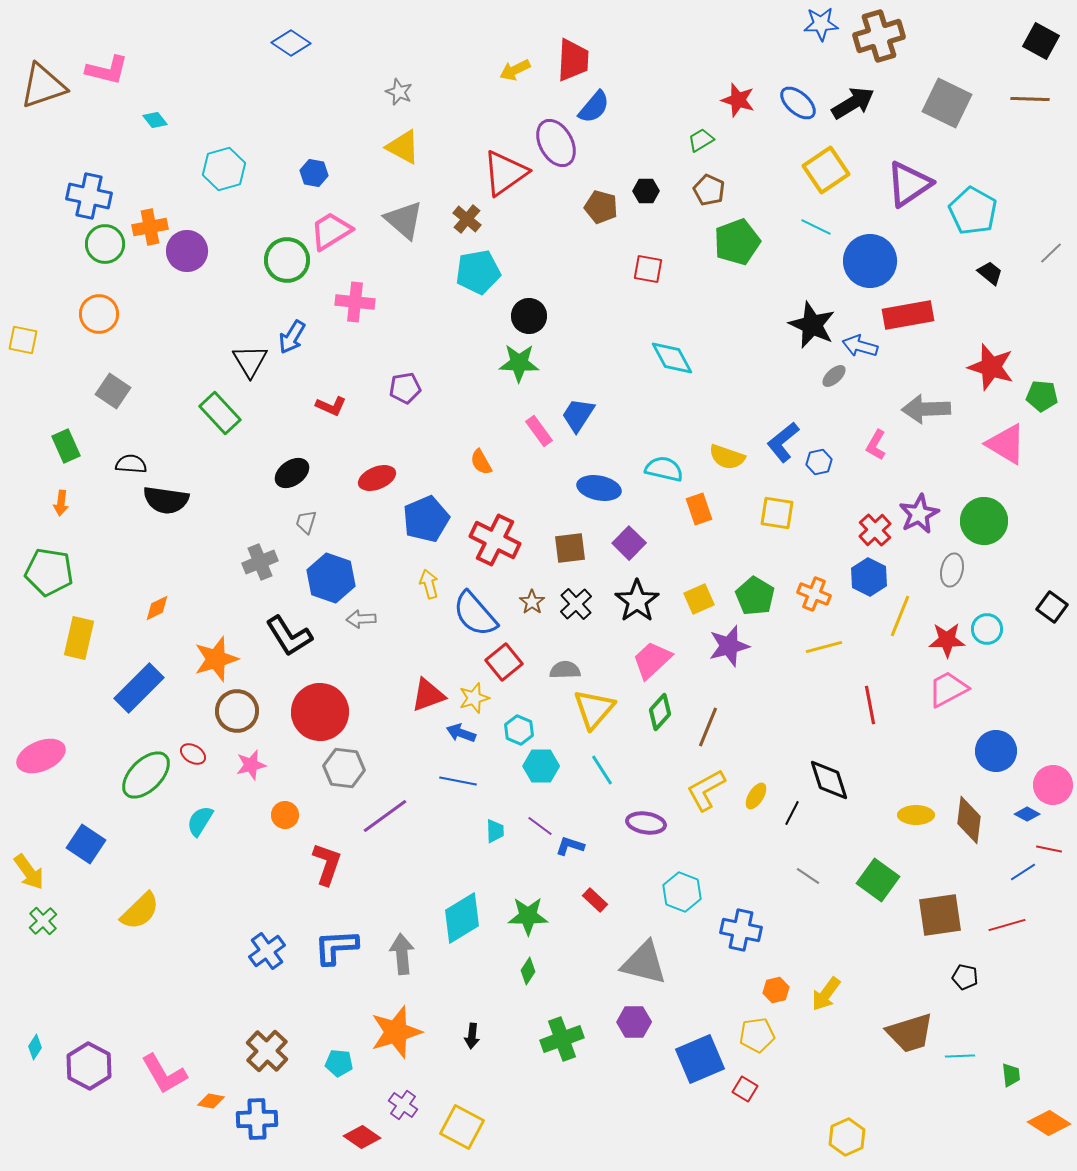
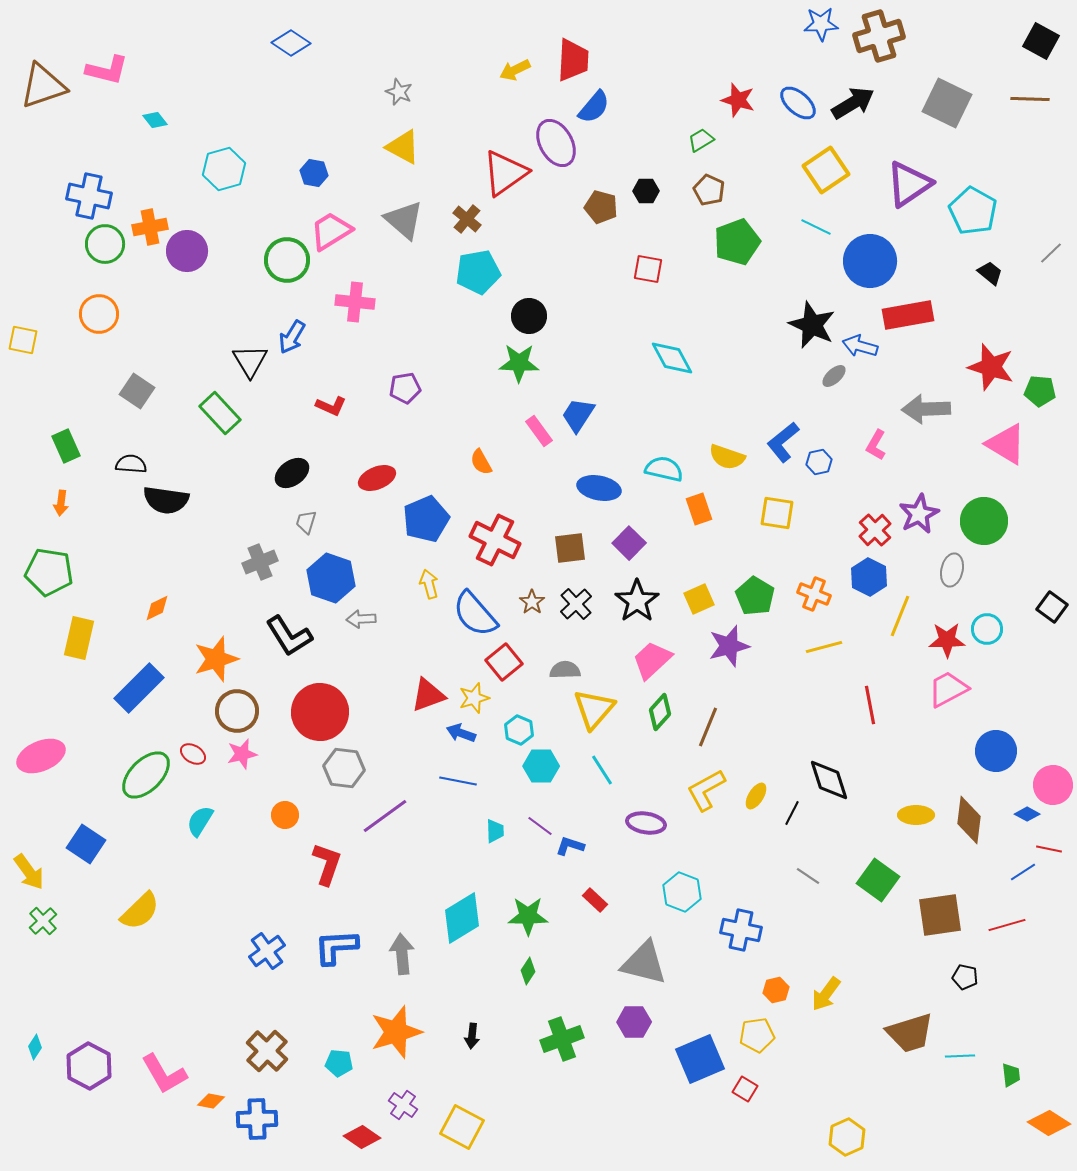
gray square at (113, 391): moved 24 px right
green pentagon at (1042, 396): moved 2 px left, 5 px up
pink star at (251, 765): moved 9 px left, 11 px up
